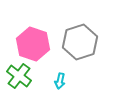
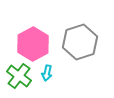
pink hexagon: rotated 12 degrees clockwise
cyan arrow: moved 13 px left, 8 px up
